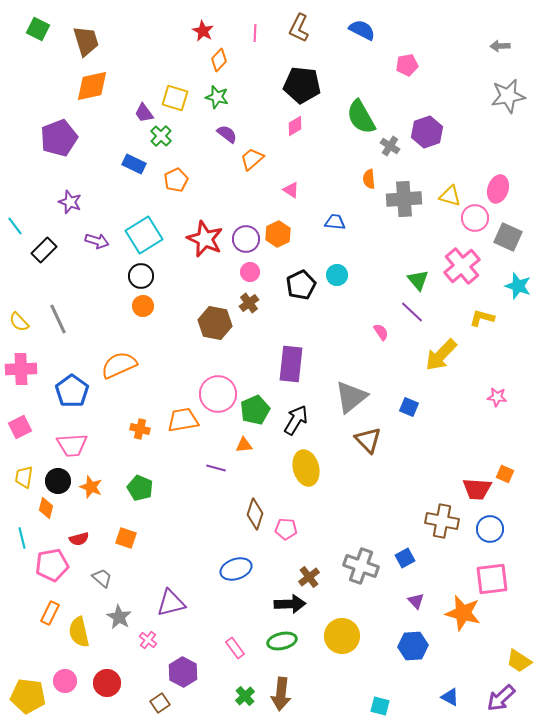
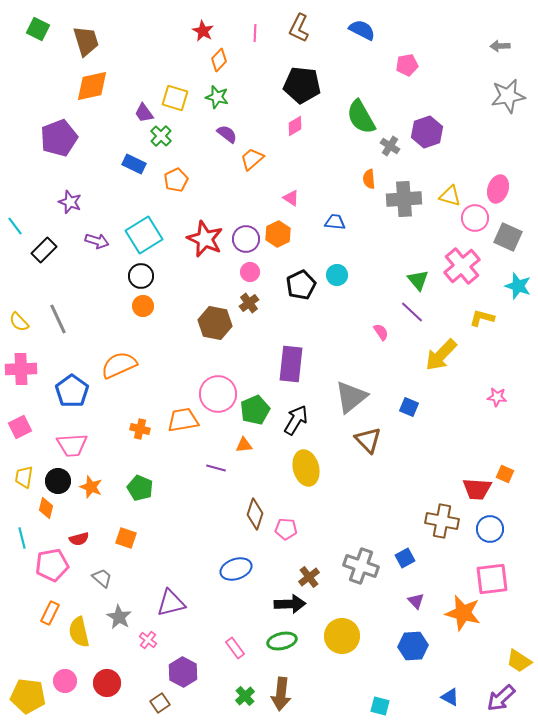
pink triangle at (291, 190): moved 8 px down
